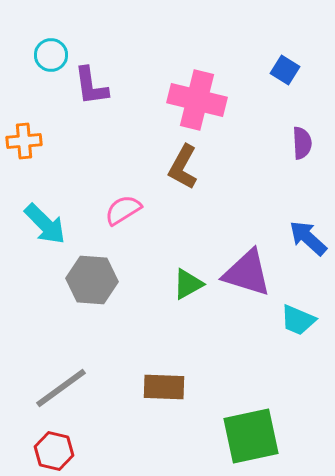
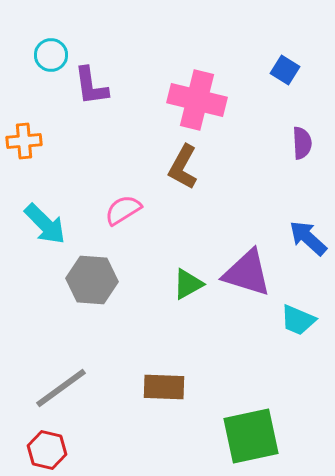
red hexagon: moved 7 px left, 1 px up
